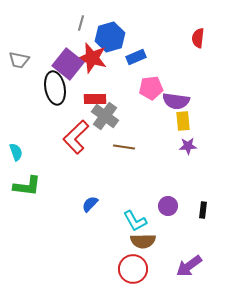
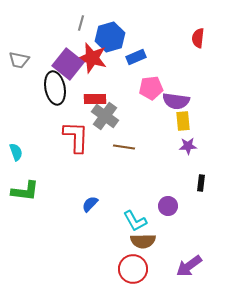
red L-shape: rotated 136 degrees clockwise
green L-shape: moved 2 px left, 5 px down
black rectangle: moved 2 px left, 27 px up
